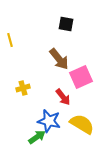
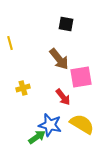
yellow line: moved 3 px down
pink square: rotated 15 degrees clockwise
blue star: moved 1 px right, 4 px down
